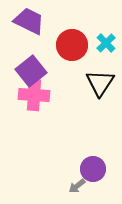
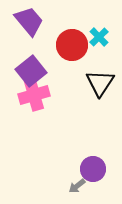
purple trapezoid: rotated 24 degrees clockwise
cyan cross: moved 7 px left, 6 px up
pink cross: rotated 20 degrees counterclockwise
